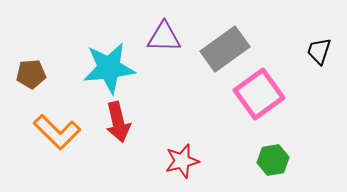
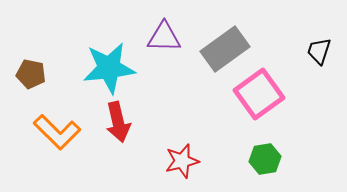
brown pentagon: rotated 16 degrees clockwise
green hexagon: moved 8 px left, 1 px up
